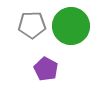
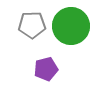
purple pentagon: rotated 30 degrees clockwise
